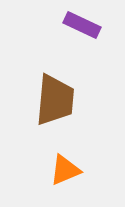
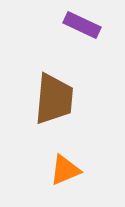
brown trapezoid: moved 1 px left, 1 px up
